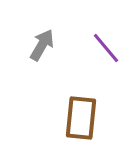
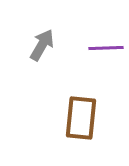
purple line: rotated 52 degrees counterclockwise
